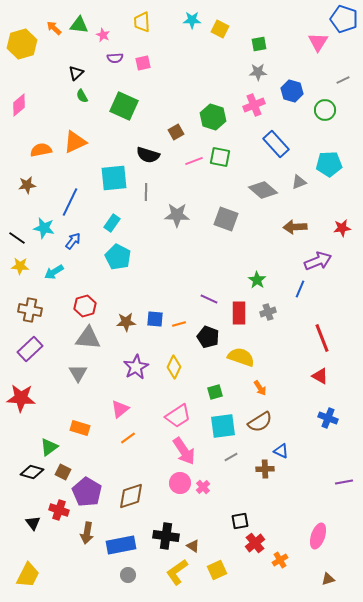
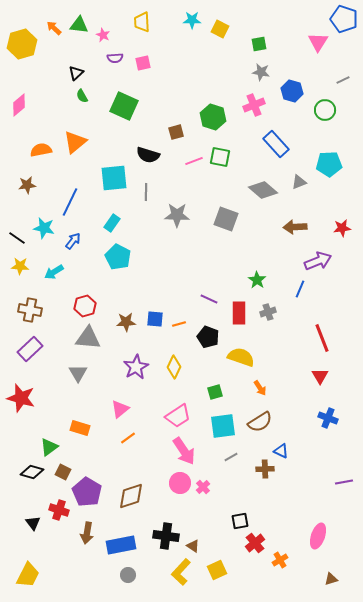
gray star at (258, 72): moved 3 px right; rotated 12 degrees clockwise
brown square at (176, 132): rotated 14 degrees clockwise
orange triangle at (75, 142): rotated 15 degrees counterclockwise
red triangle at (320, 376): rotated 30 degrees clockwise
red star at (21, 398): rotated 12 degrees clockwise
yellow L-shape at (177, 572): moved 4 px right; rotated 12 degrees counterclockwise
brown triangle at (328, 579): moved 3 px right
